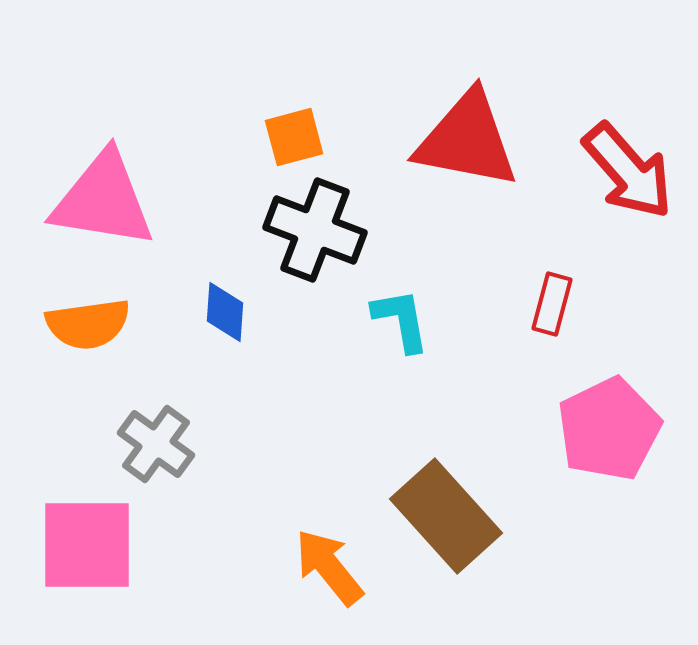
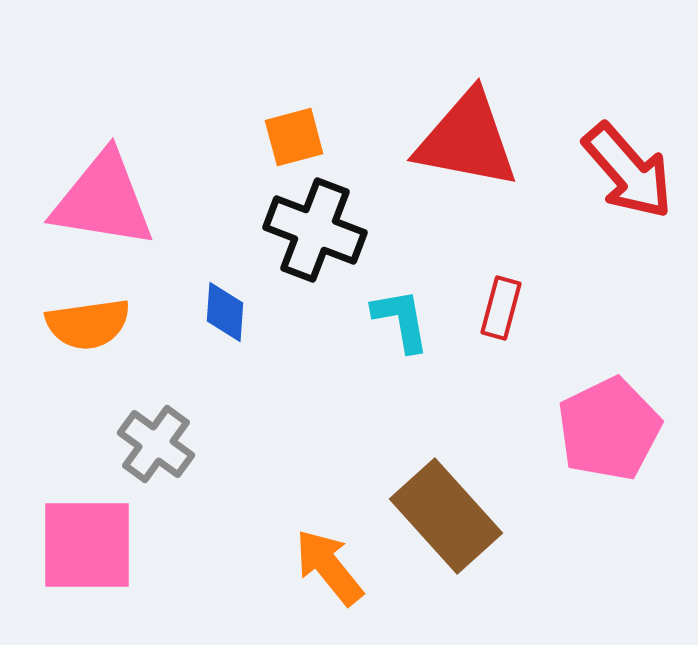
red rectangle: moved 51 px left, 4 px down
